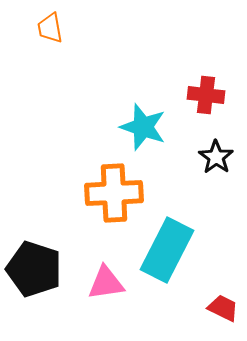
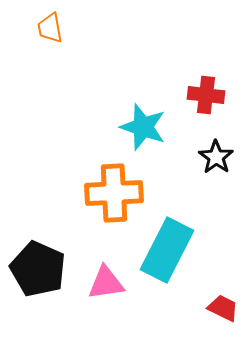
black pentagon: moved 4 px right; rotated 6 degrees clockwise
